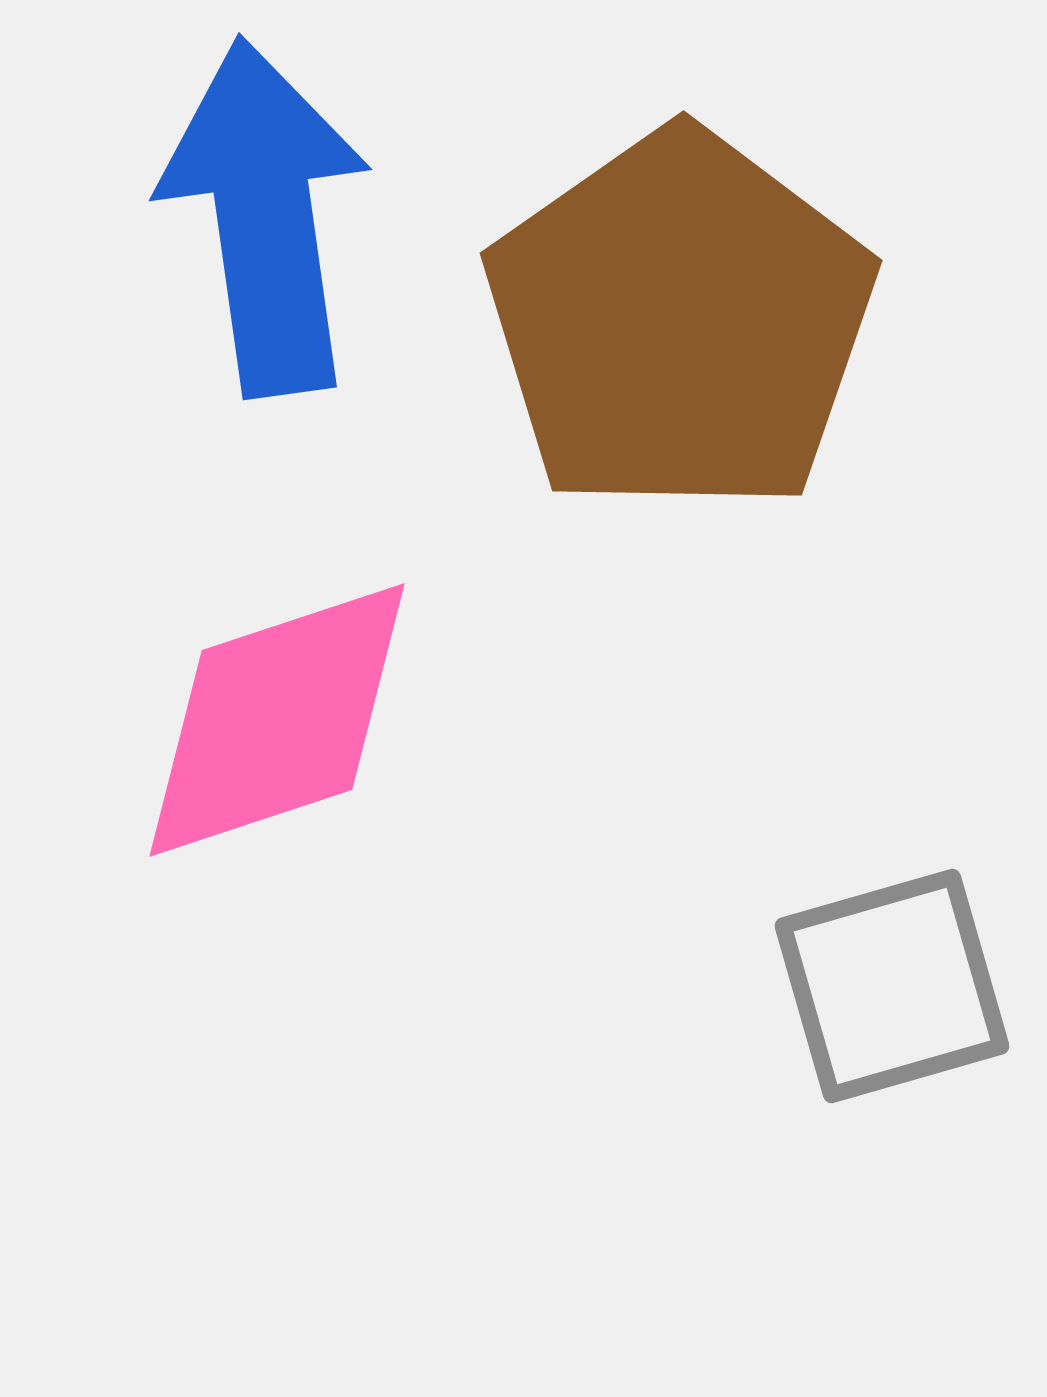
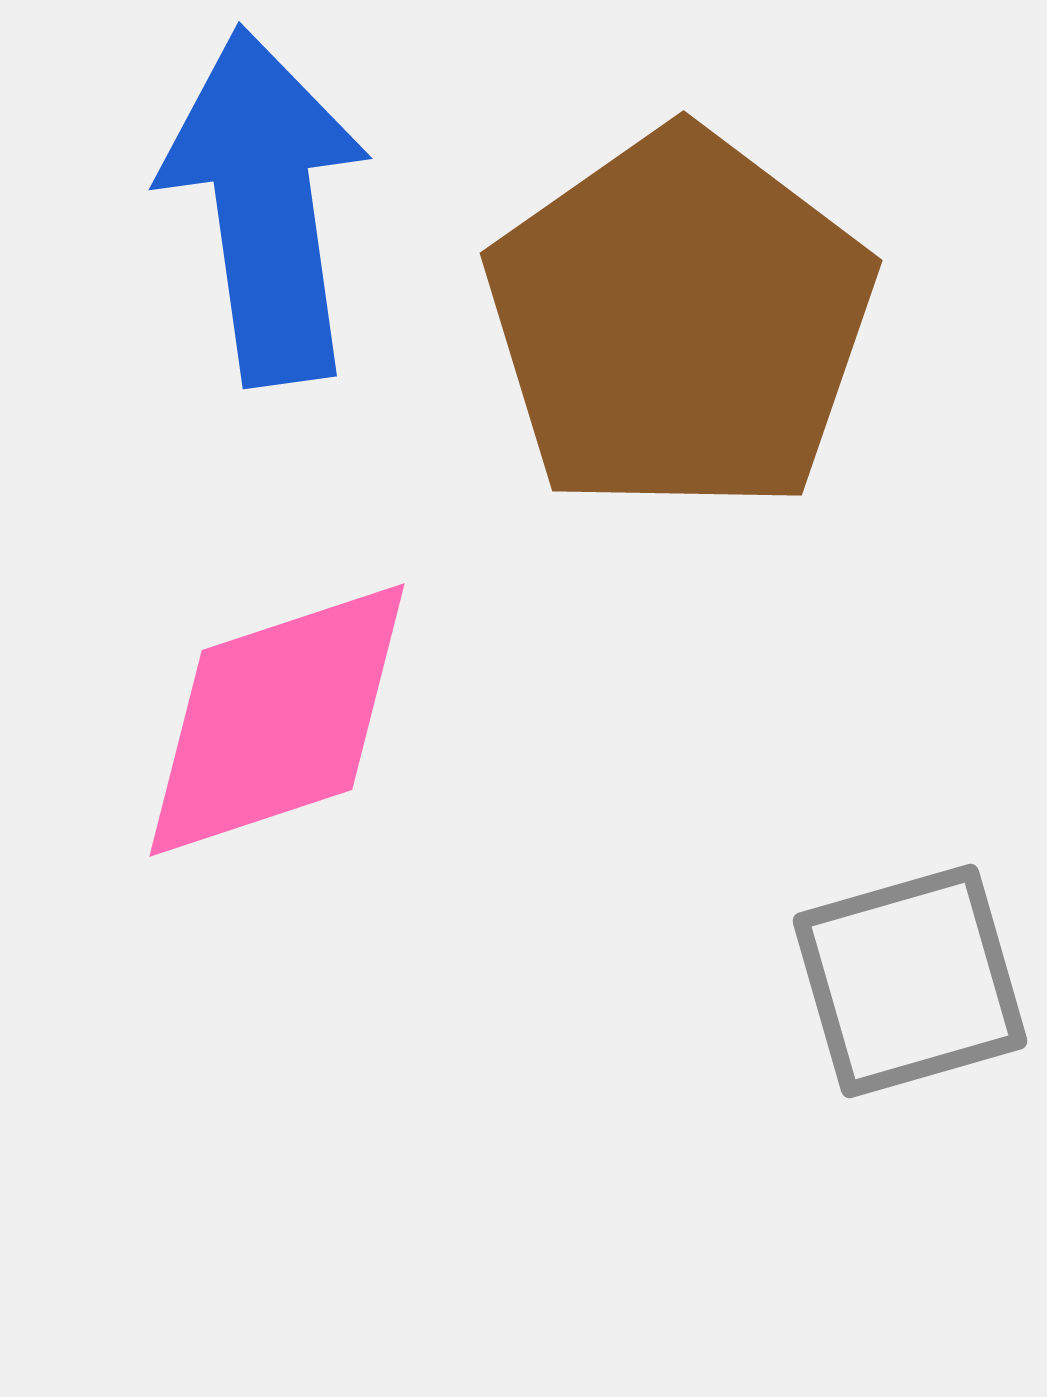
blue arrow: moved 11 px up
gray square: moved 18 px right, 5 px up
